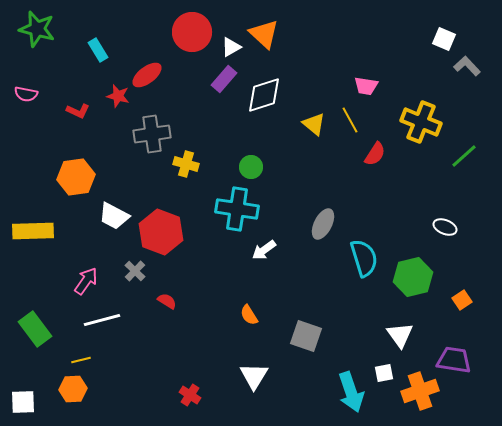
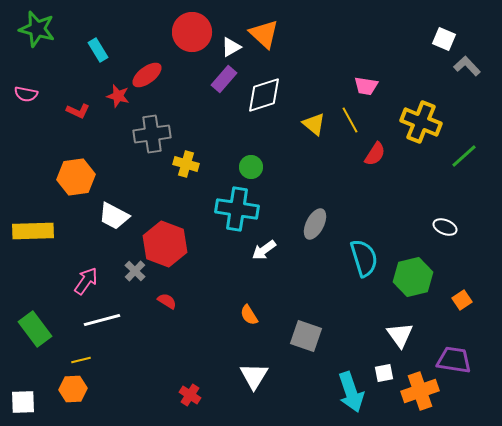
gray ellipse at (323, 224): moved 8 px left
red hexagon at (161, 232): moved 4 px right, 12 px down
